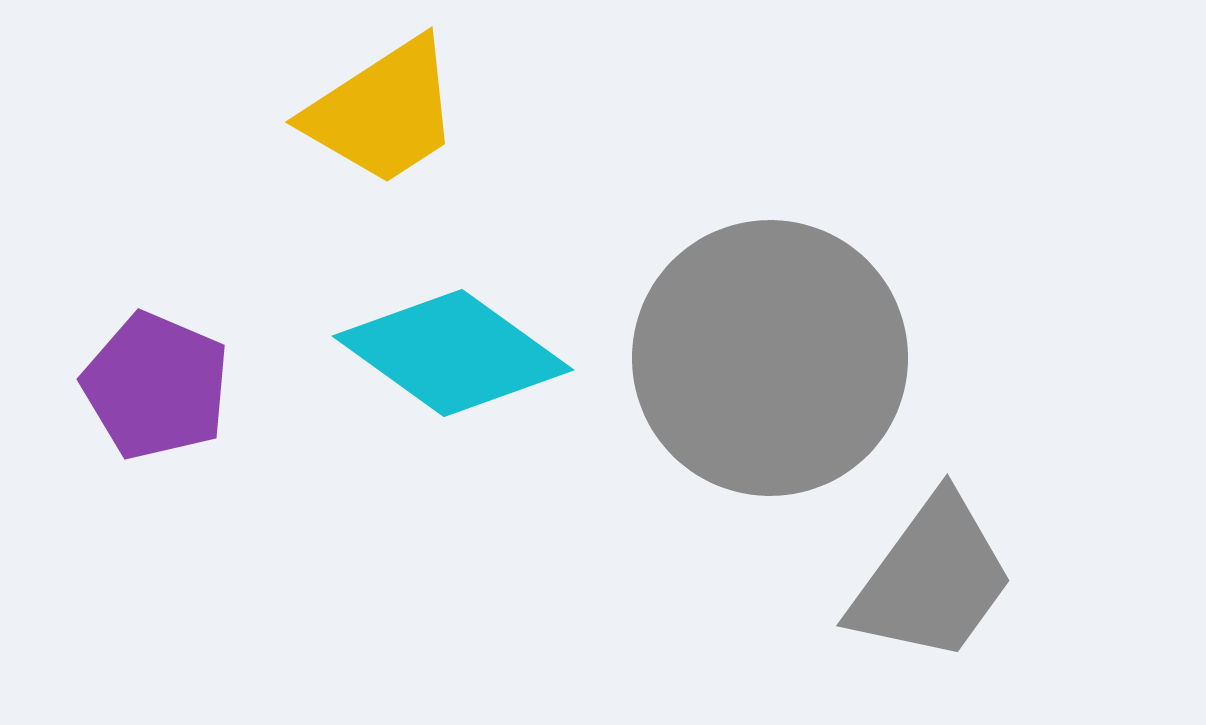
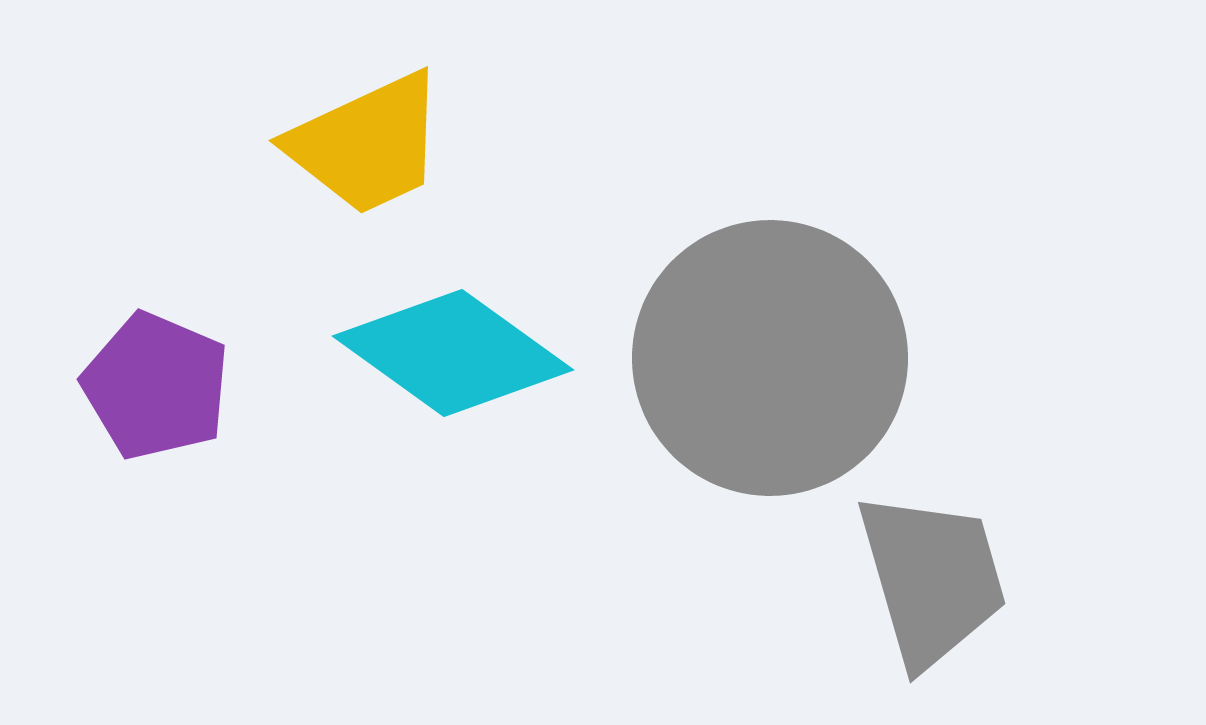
yellow trapezoid: moved 16 px left, 32 px down; rotated 8 degrees clockwise
gray trapezoid: rotated 52 degrees counterclockwise
